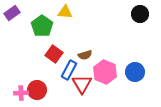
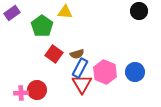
black circle: moved 1 px left, 3 px up
brown semicircle: moved 8 px left, 1 px up
blue rectangle: moved 11 px right, 2 px up
